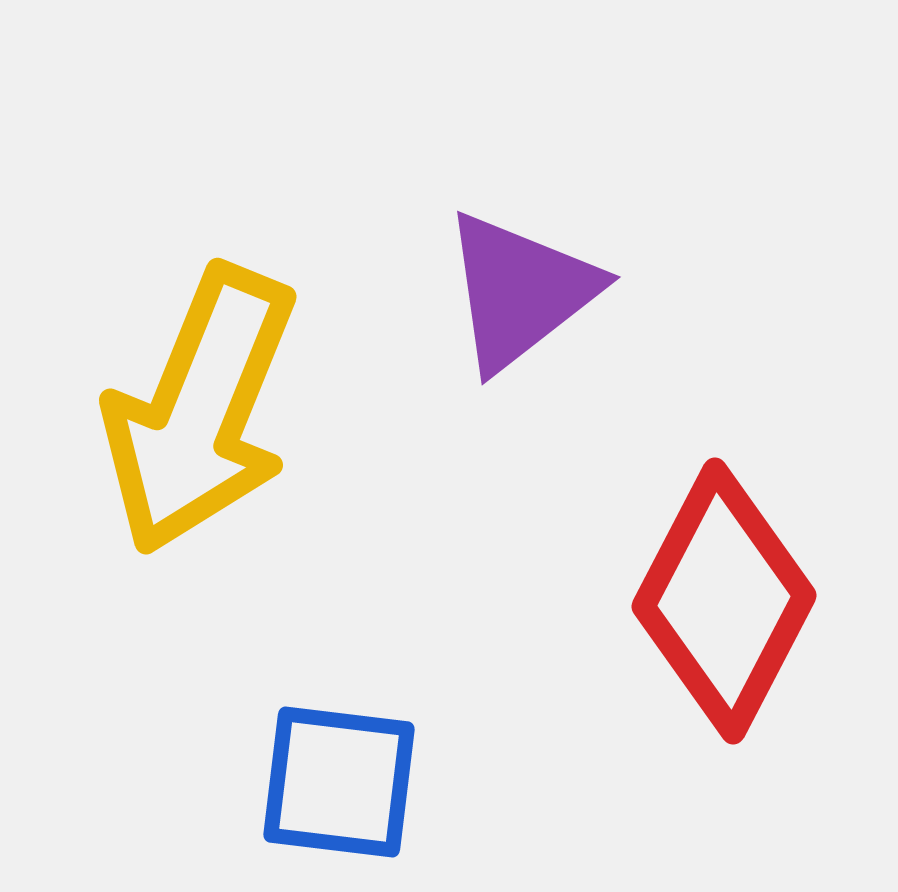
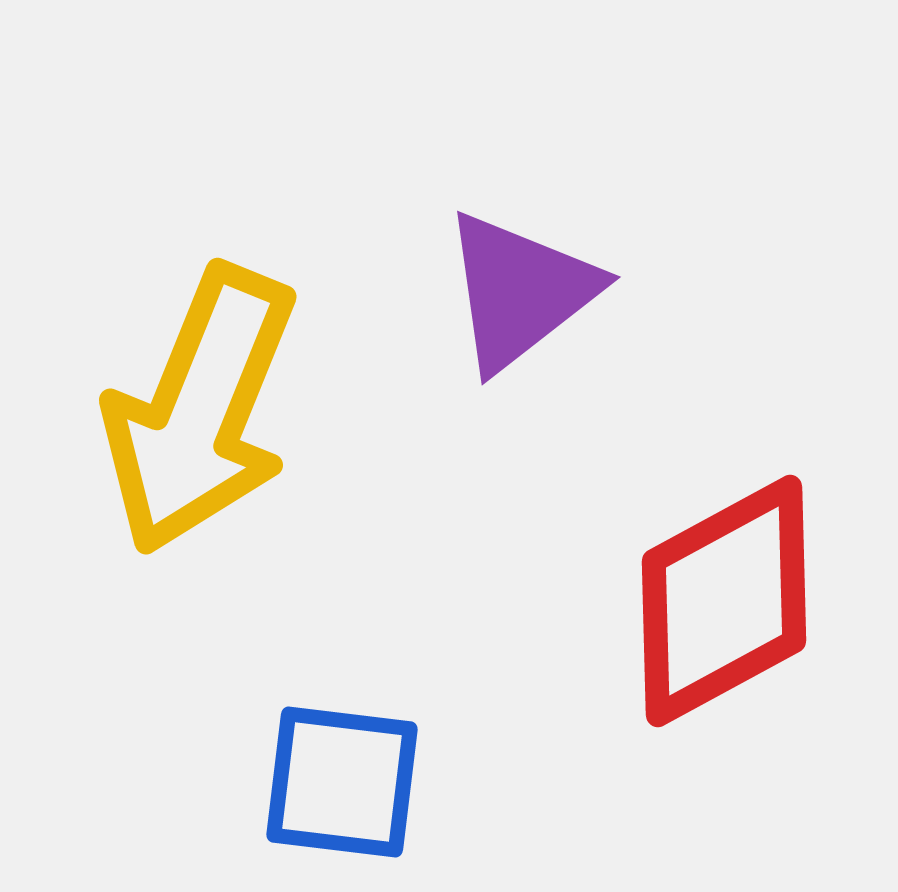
red diamond: rotated 34 degrees clockwise
blue square: moved 3 px right
